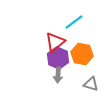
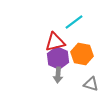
red triangle: rotated 25 degrees clockwise
